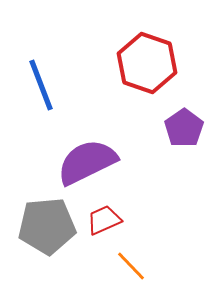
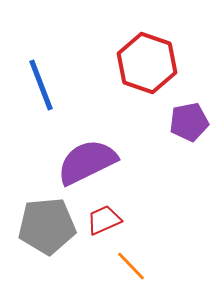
purple pentagon: moved 5 px right, 6 px up; rotated 24 degrees clockwise
